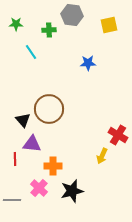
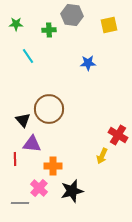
cyan line: moved 3 px left, 4 px down
gray line: moved 8 px right, 3 px down
